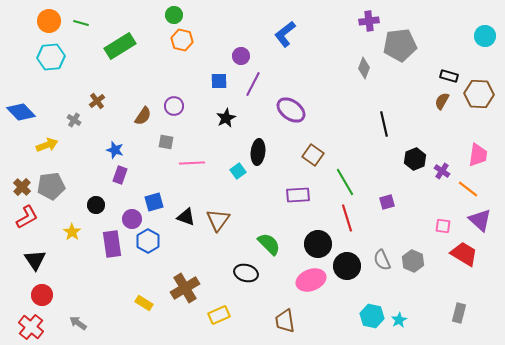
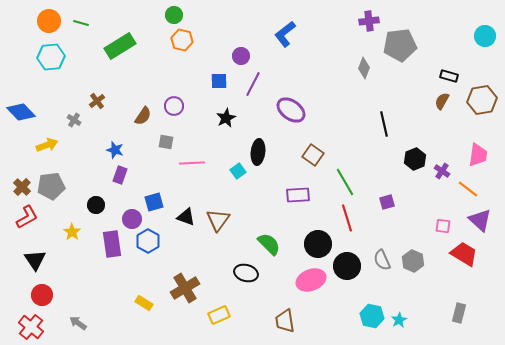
brown hexagon at (479, 94): moved 3 px right, 6 px down; rotated 12 degrees counterclockwise
